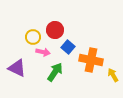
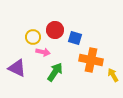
blue square: moved 7 px right, 9 px up; rotated 24 degrees counterclockwise
